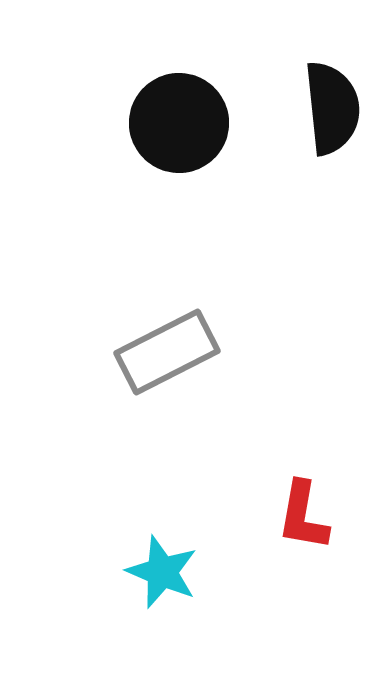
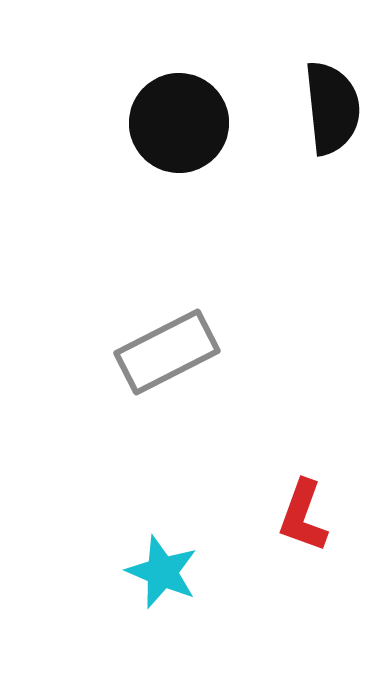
red L-shape: rotated 10 degrees clockwise
